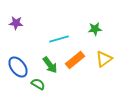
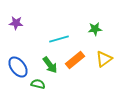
green semicircle: rotated 16 degrees counterclockwise
